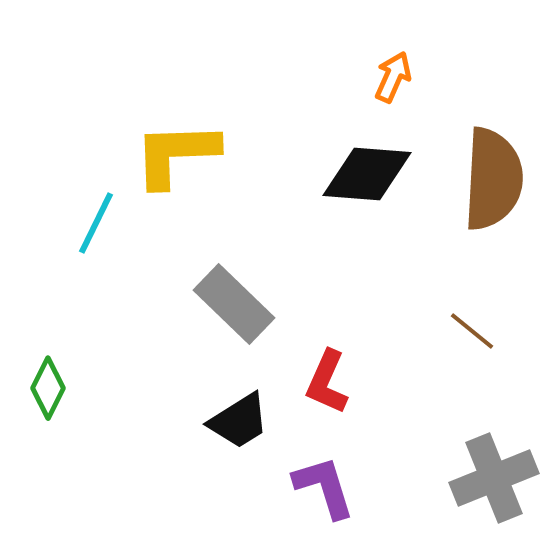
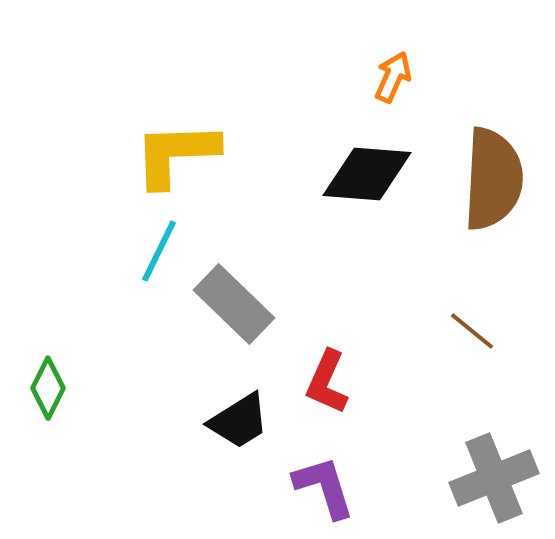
cyan line: moved 63 px right, 28 px down
